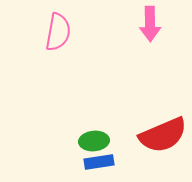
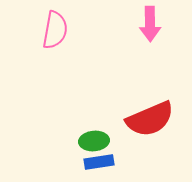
pink semicircle: moved 3 px left, 2 px up
red semicircle: moved 13 px left, 16 px up
